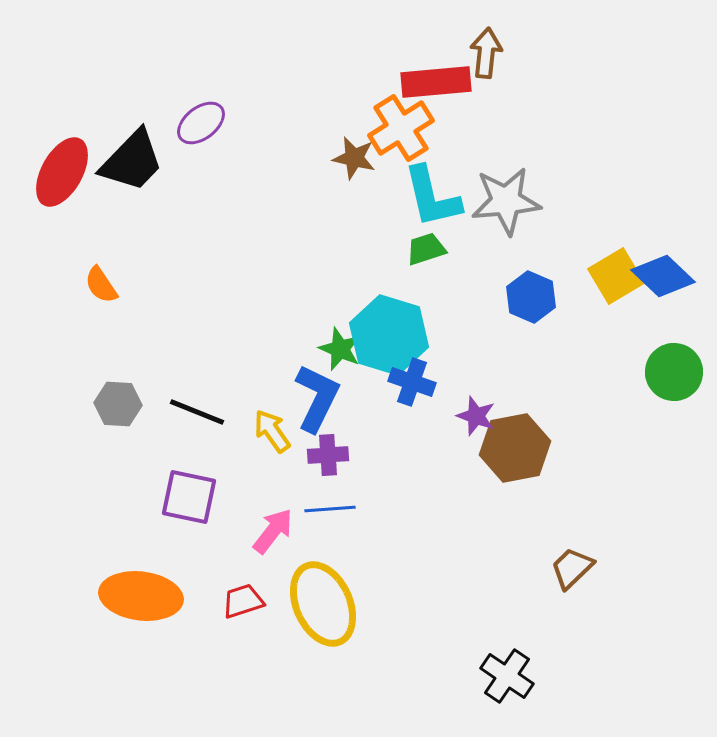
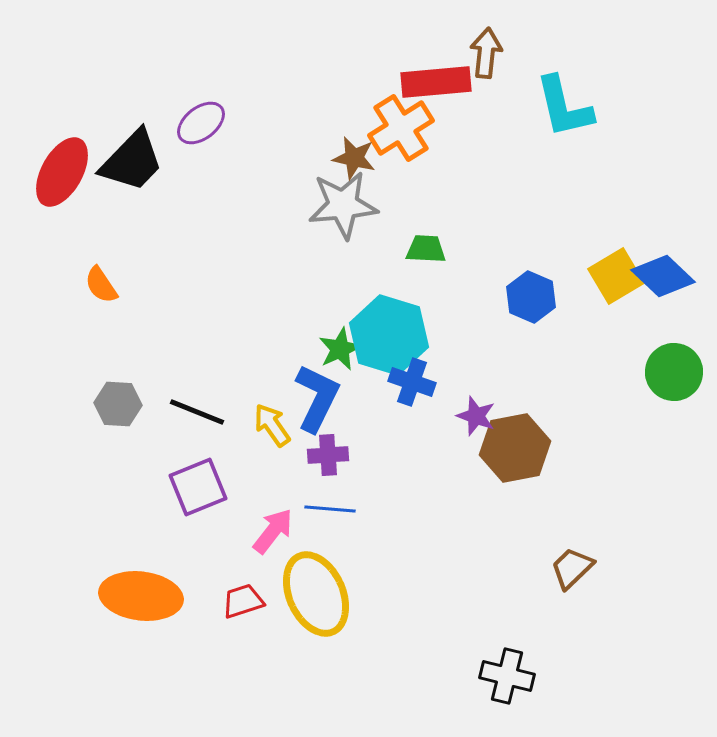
cyan L-shape: moved 132 px right, 90 px up
gray star: moved 163 px left, 4 px down
green trapezoid: rotated 21 degrees clockwise
green star: rotated 24 degrees clockwise
yellow arrow: moved 6 px up
purple square: moved 9 px right, 10 px up; rotated 34 degrees counterclockwise
blue line: rotated 9 degrees clockwise
yellow ellipse: moved 7 px left, 10 px up
black cross: rotated 20 degrees counterclockwise
